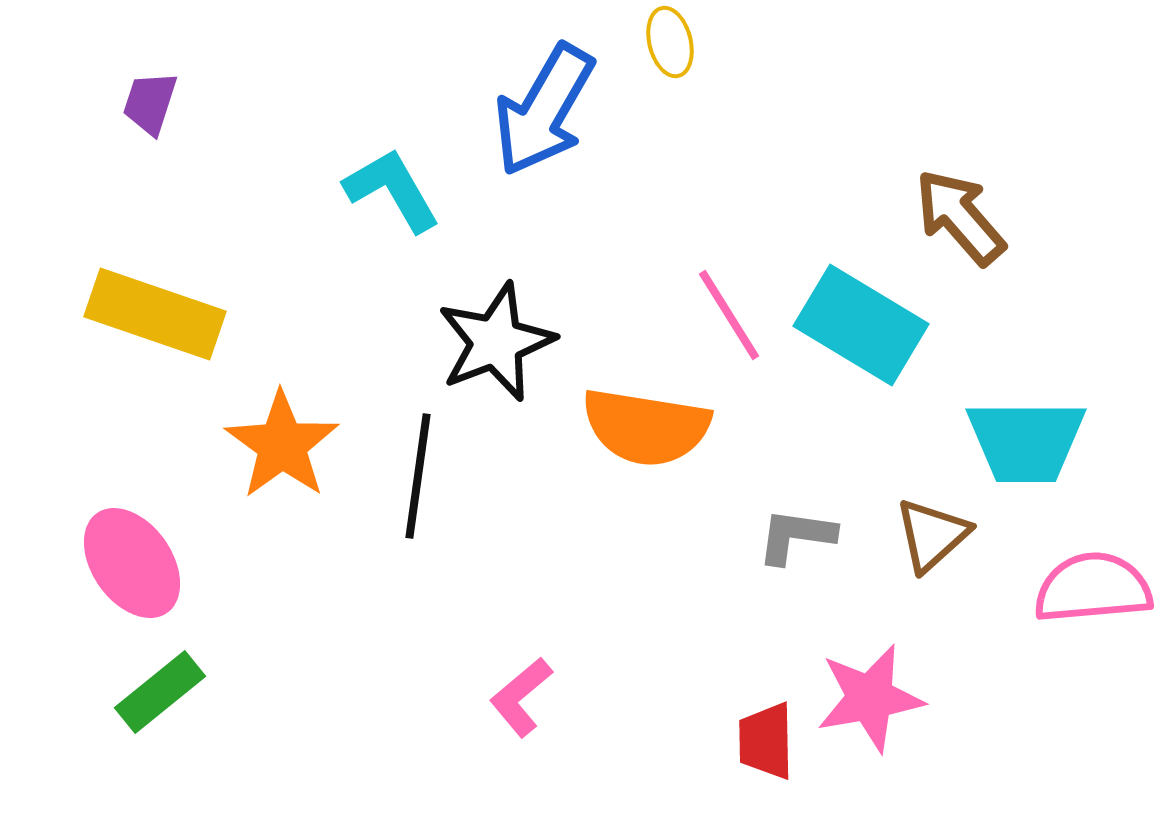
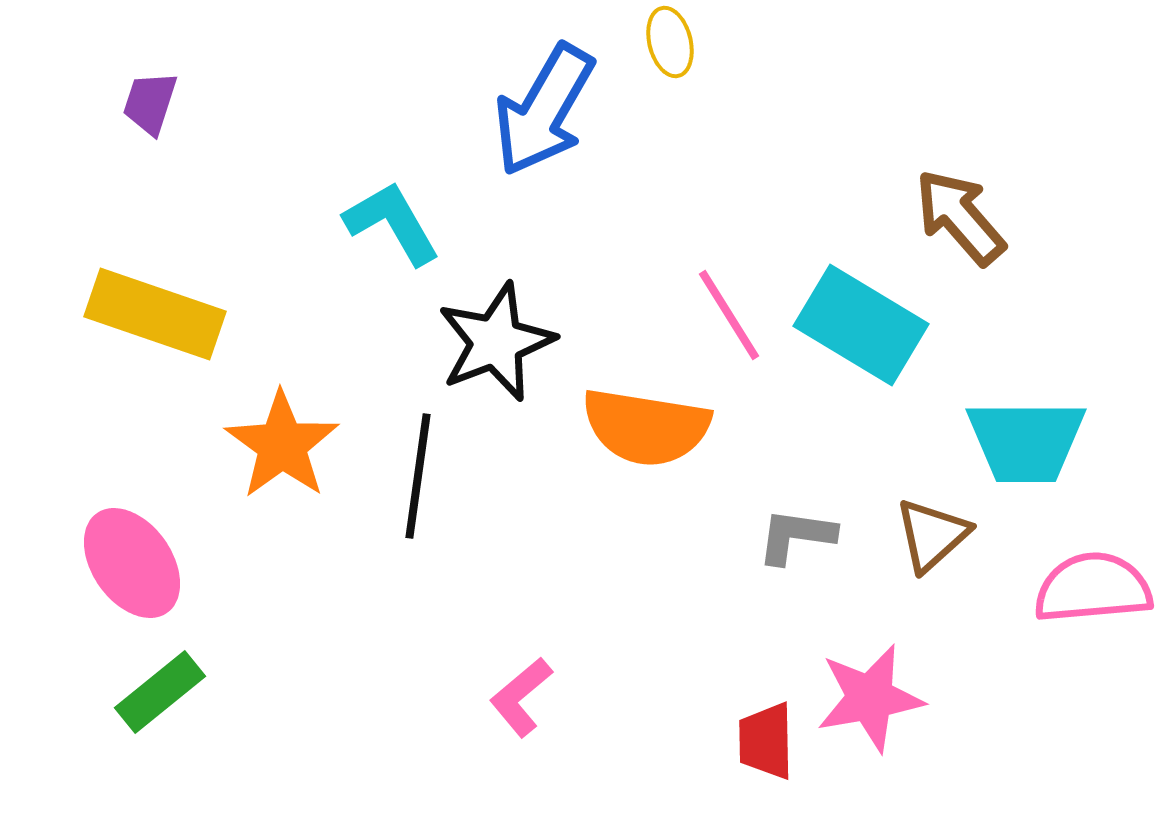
cyan L-shape: moved 33 px down
